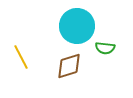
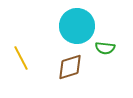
yellow line: moved 1 px down
brown diamond: moved 1 px right, 1 px down
